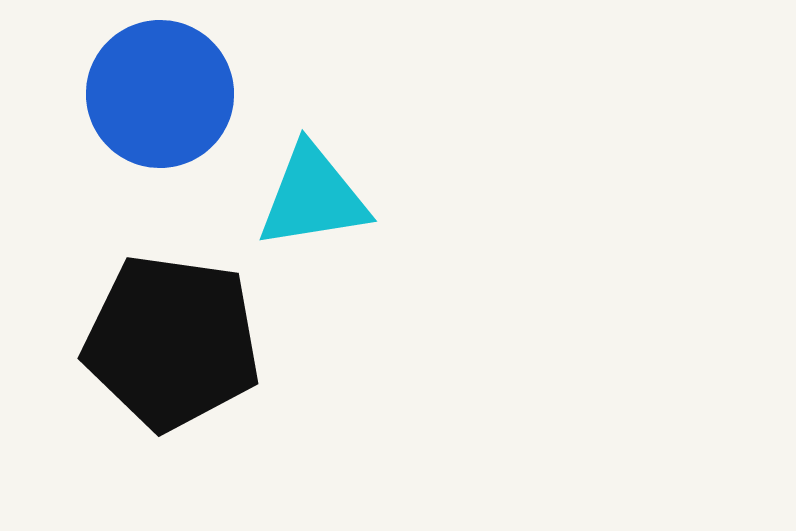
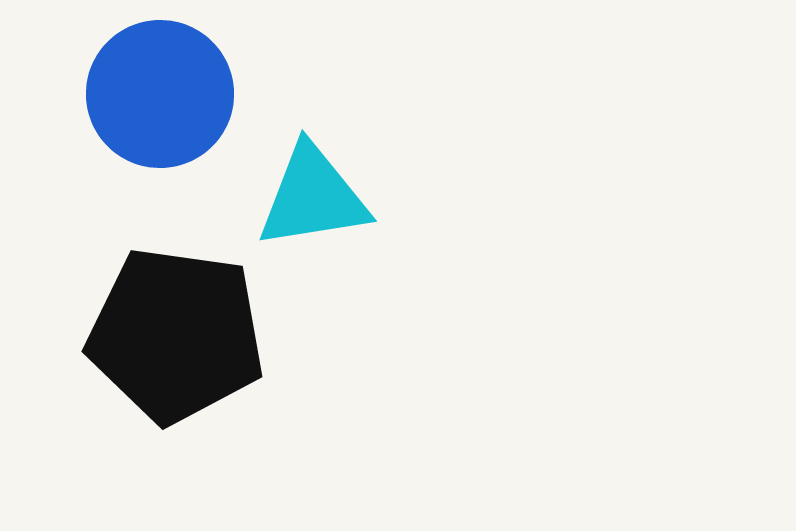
black pentagon: moved 4 px right, 7 px up
